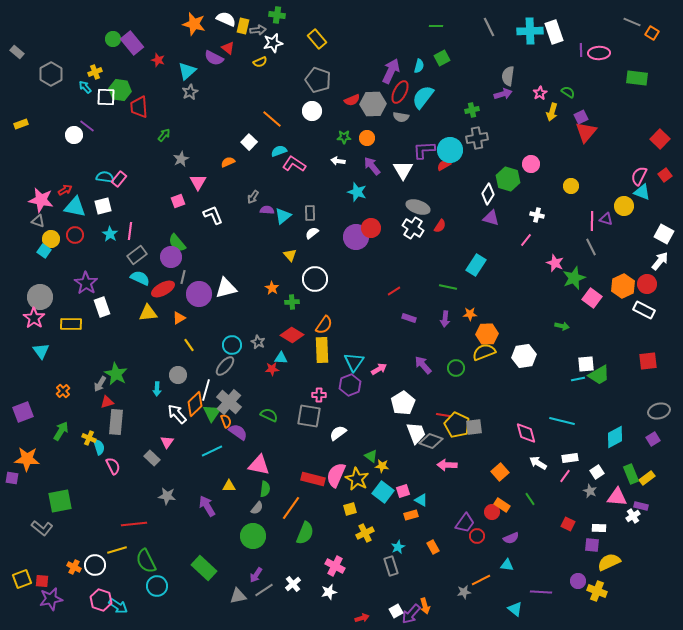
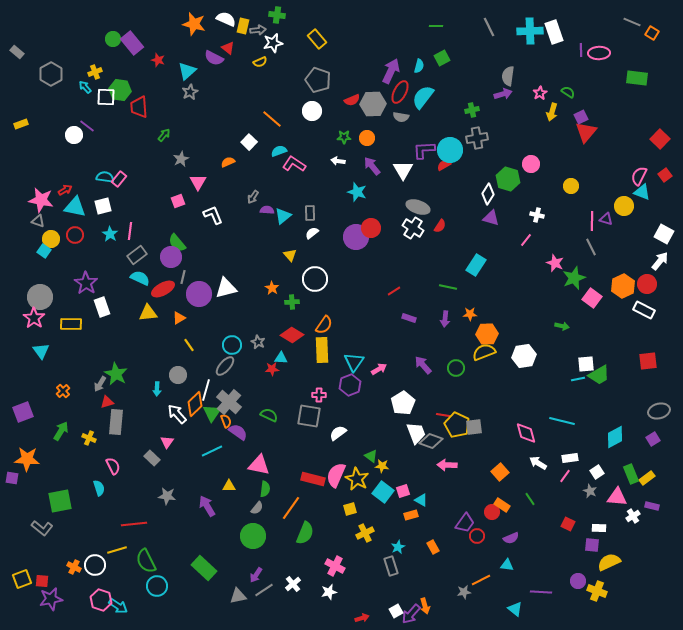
cyan semicircle at (99, 447): moved 41 px down
purple rectangle at (641, 506): moved 11 px right
